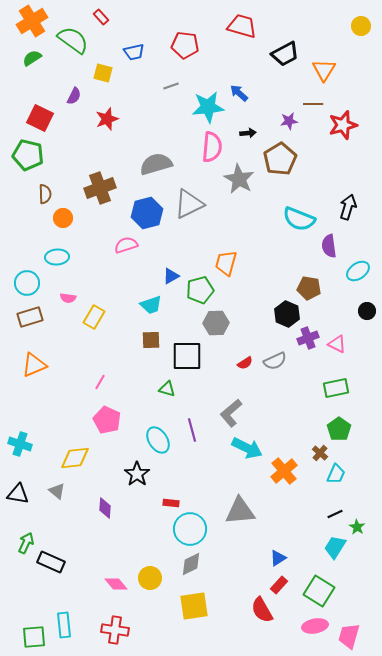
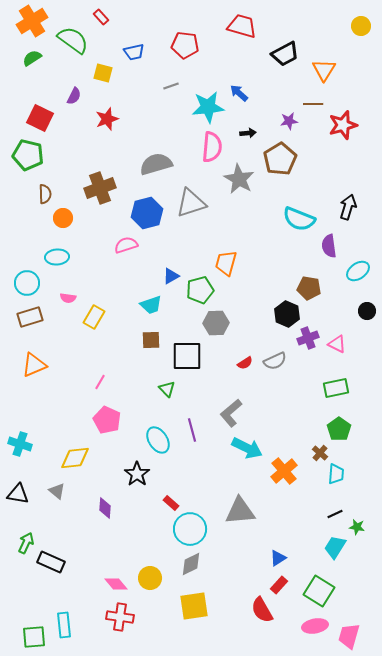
gray triangle at (189, 204): moved 2 px right, 1 px up; rotated 8 degrees clockwise
green triangle at (167, 389): rotated 30 degrees clockwise
cyan trapezoid at (336, 474): rotated 20 degrees counterclockwise
red rectangle at (171, 503): rotated 35 degrees clockwise
green star at (357, 527): rotated 21 degrees counterclockwise
red cross at (115, 630): moved 5 px right, 13 px up
